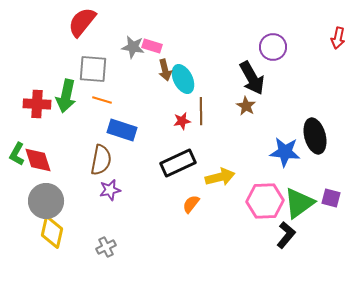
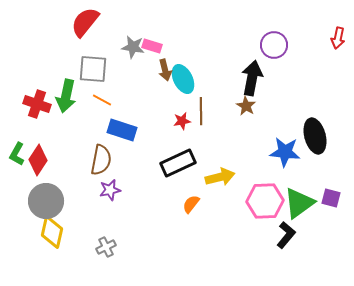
red semicircle: moved 3 px right
purple circle: moved 1 px right, 2 px up
black arrow: rotated 140 degrees counterclockwise
orange line: rotated 12 degrees clockwise
red cross: rotated 16 degrees clockwise
red diamond: rotated 52 degrees clockwise
